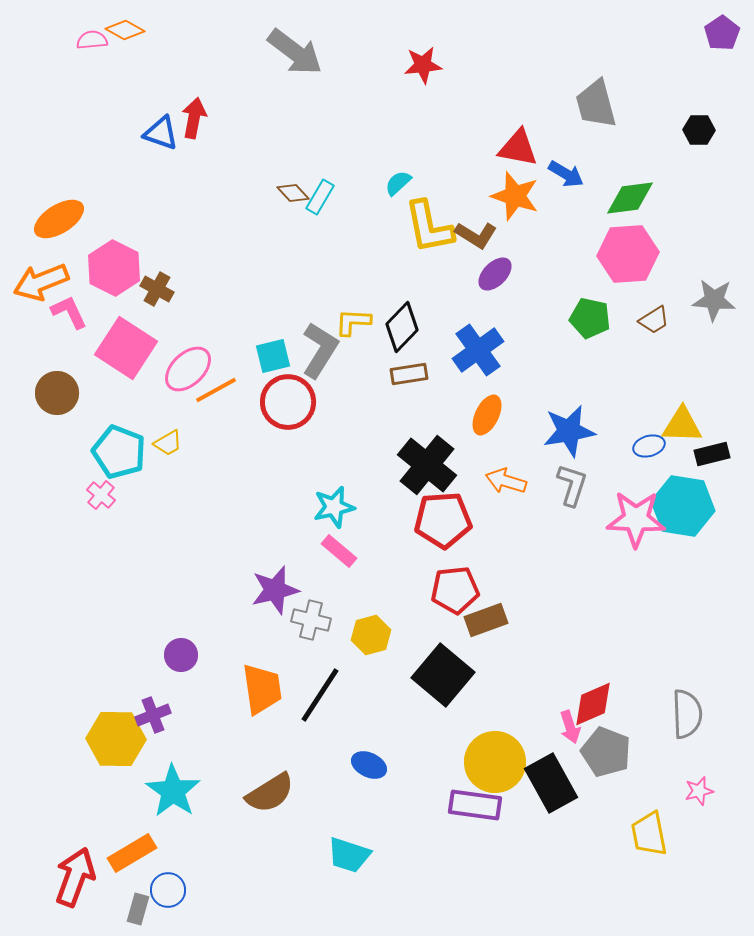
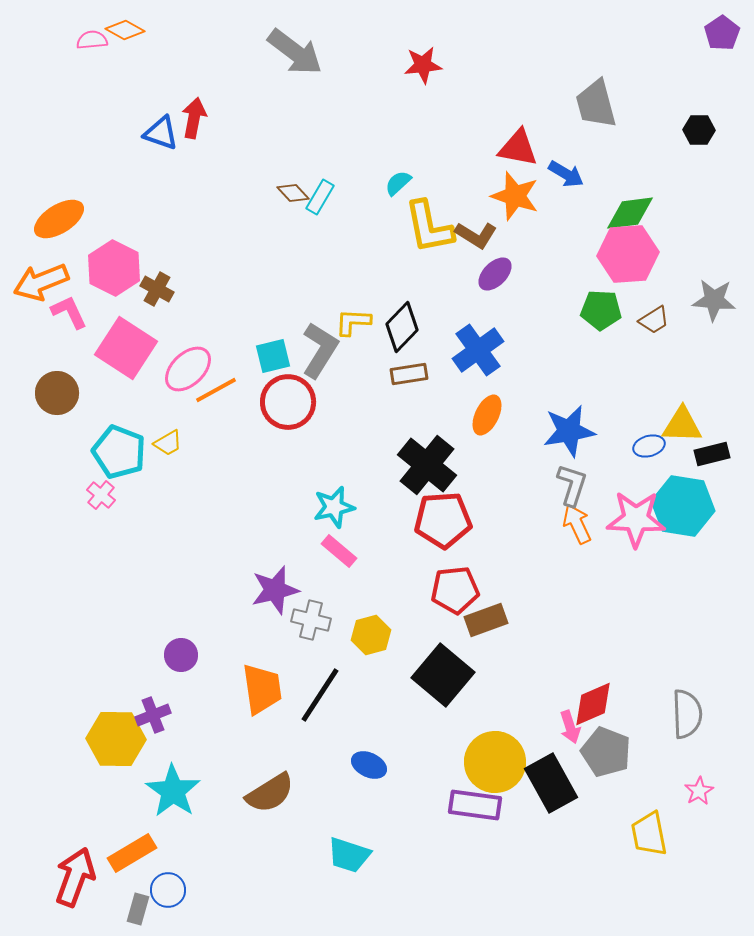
green diamond at (630, 198): moved 15 px down
green pentagon at (590, 318): moved 11 px right, 8 px up; rotated 9 degrees counterclockwise
orange arrow at (506, 481): moved 71 px right, 43 px down; rotated 48 degrees clockwise
pink star at (699, 791): rotated 16 degrees counterclockwise
